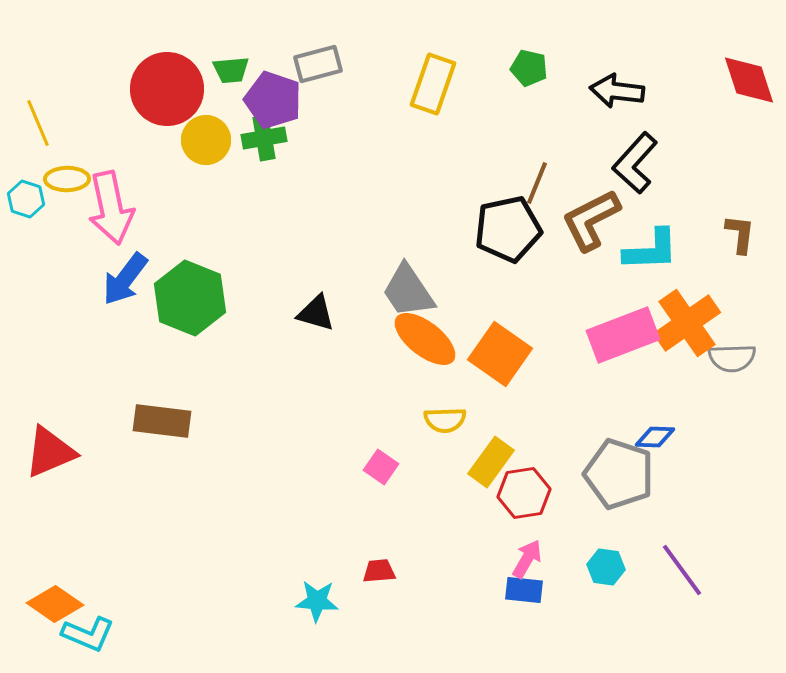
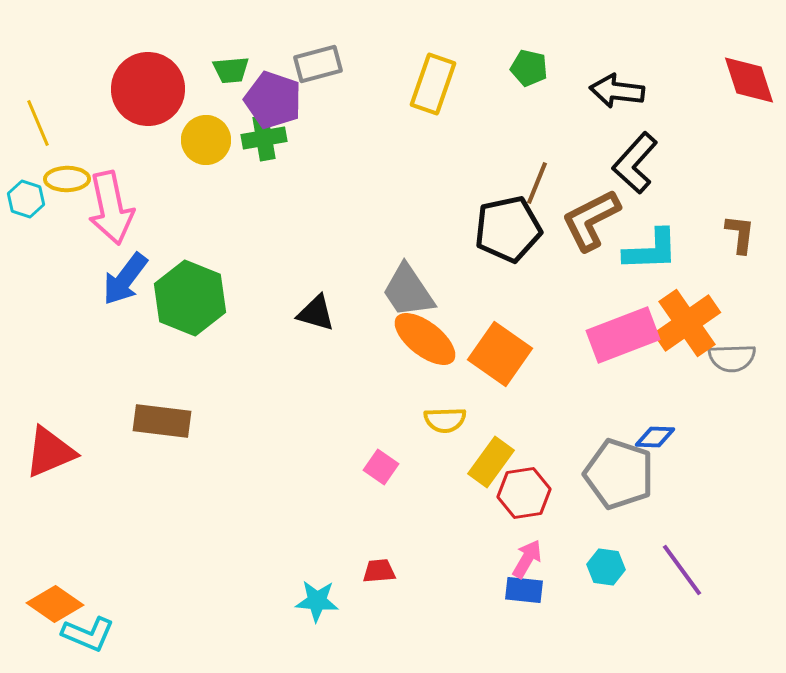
red circle at (167, 89): moved 19 px left
